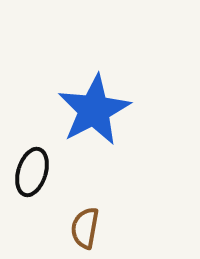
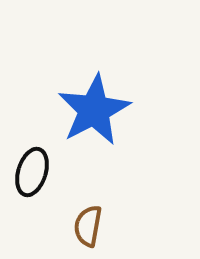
brown semicircle: moved 3 px right, 2 px up
